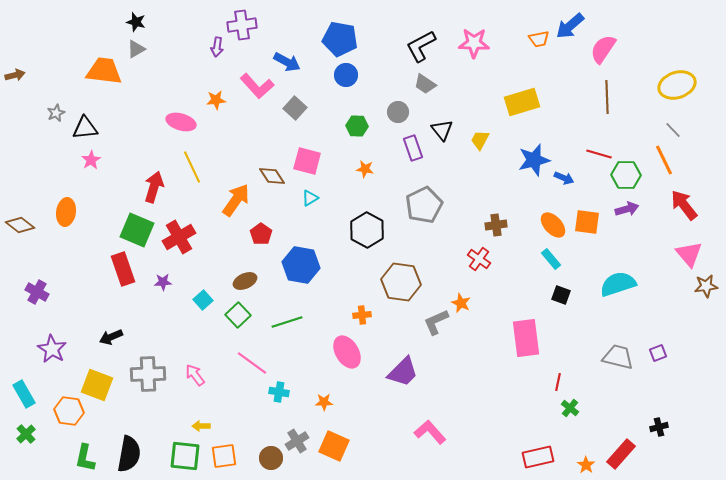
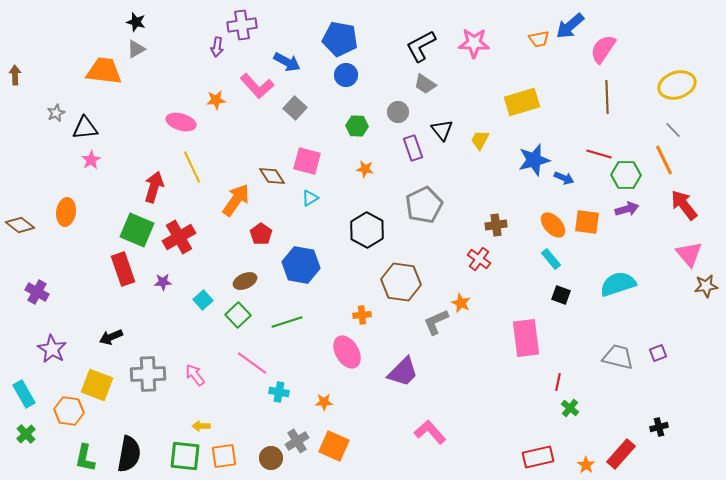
brown arrow at (15, 75): rotated 78 degrees counterclockwise
